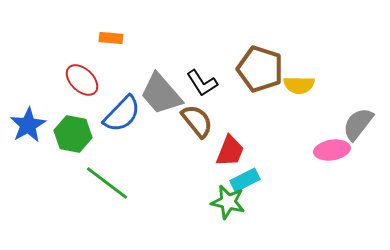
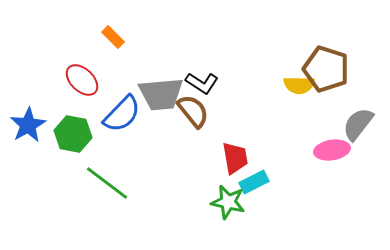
orange rectangle: moved 2 px right, 1 px up; rotated 40 degrees clockwise
brown pentagon: moved 66 px right
black L-shape: rotated 24 degrees counterclockwise
gray trapezoid: rotated 54 degrees counterclockwise
brown semicircle: moved 4 px left, 10 px up
red trapezoid: moved 5 px right, 7 px down; rotated 32 degrees counterclockwise
cyan rectangle: moved 9 px right, 2 px down
